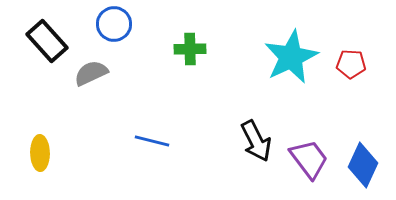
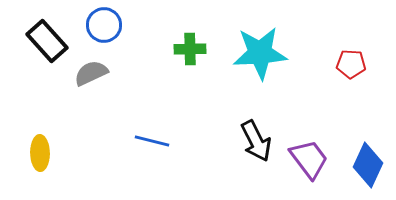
blue circle: moved 10 px left, 1 px down
cyan star: moved 31 px left, 4 px up; rotated 22 degrees clockwise
blue diamond: moved 5 px right
